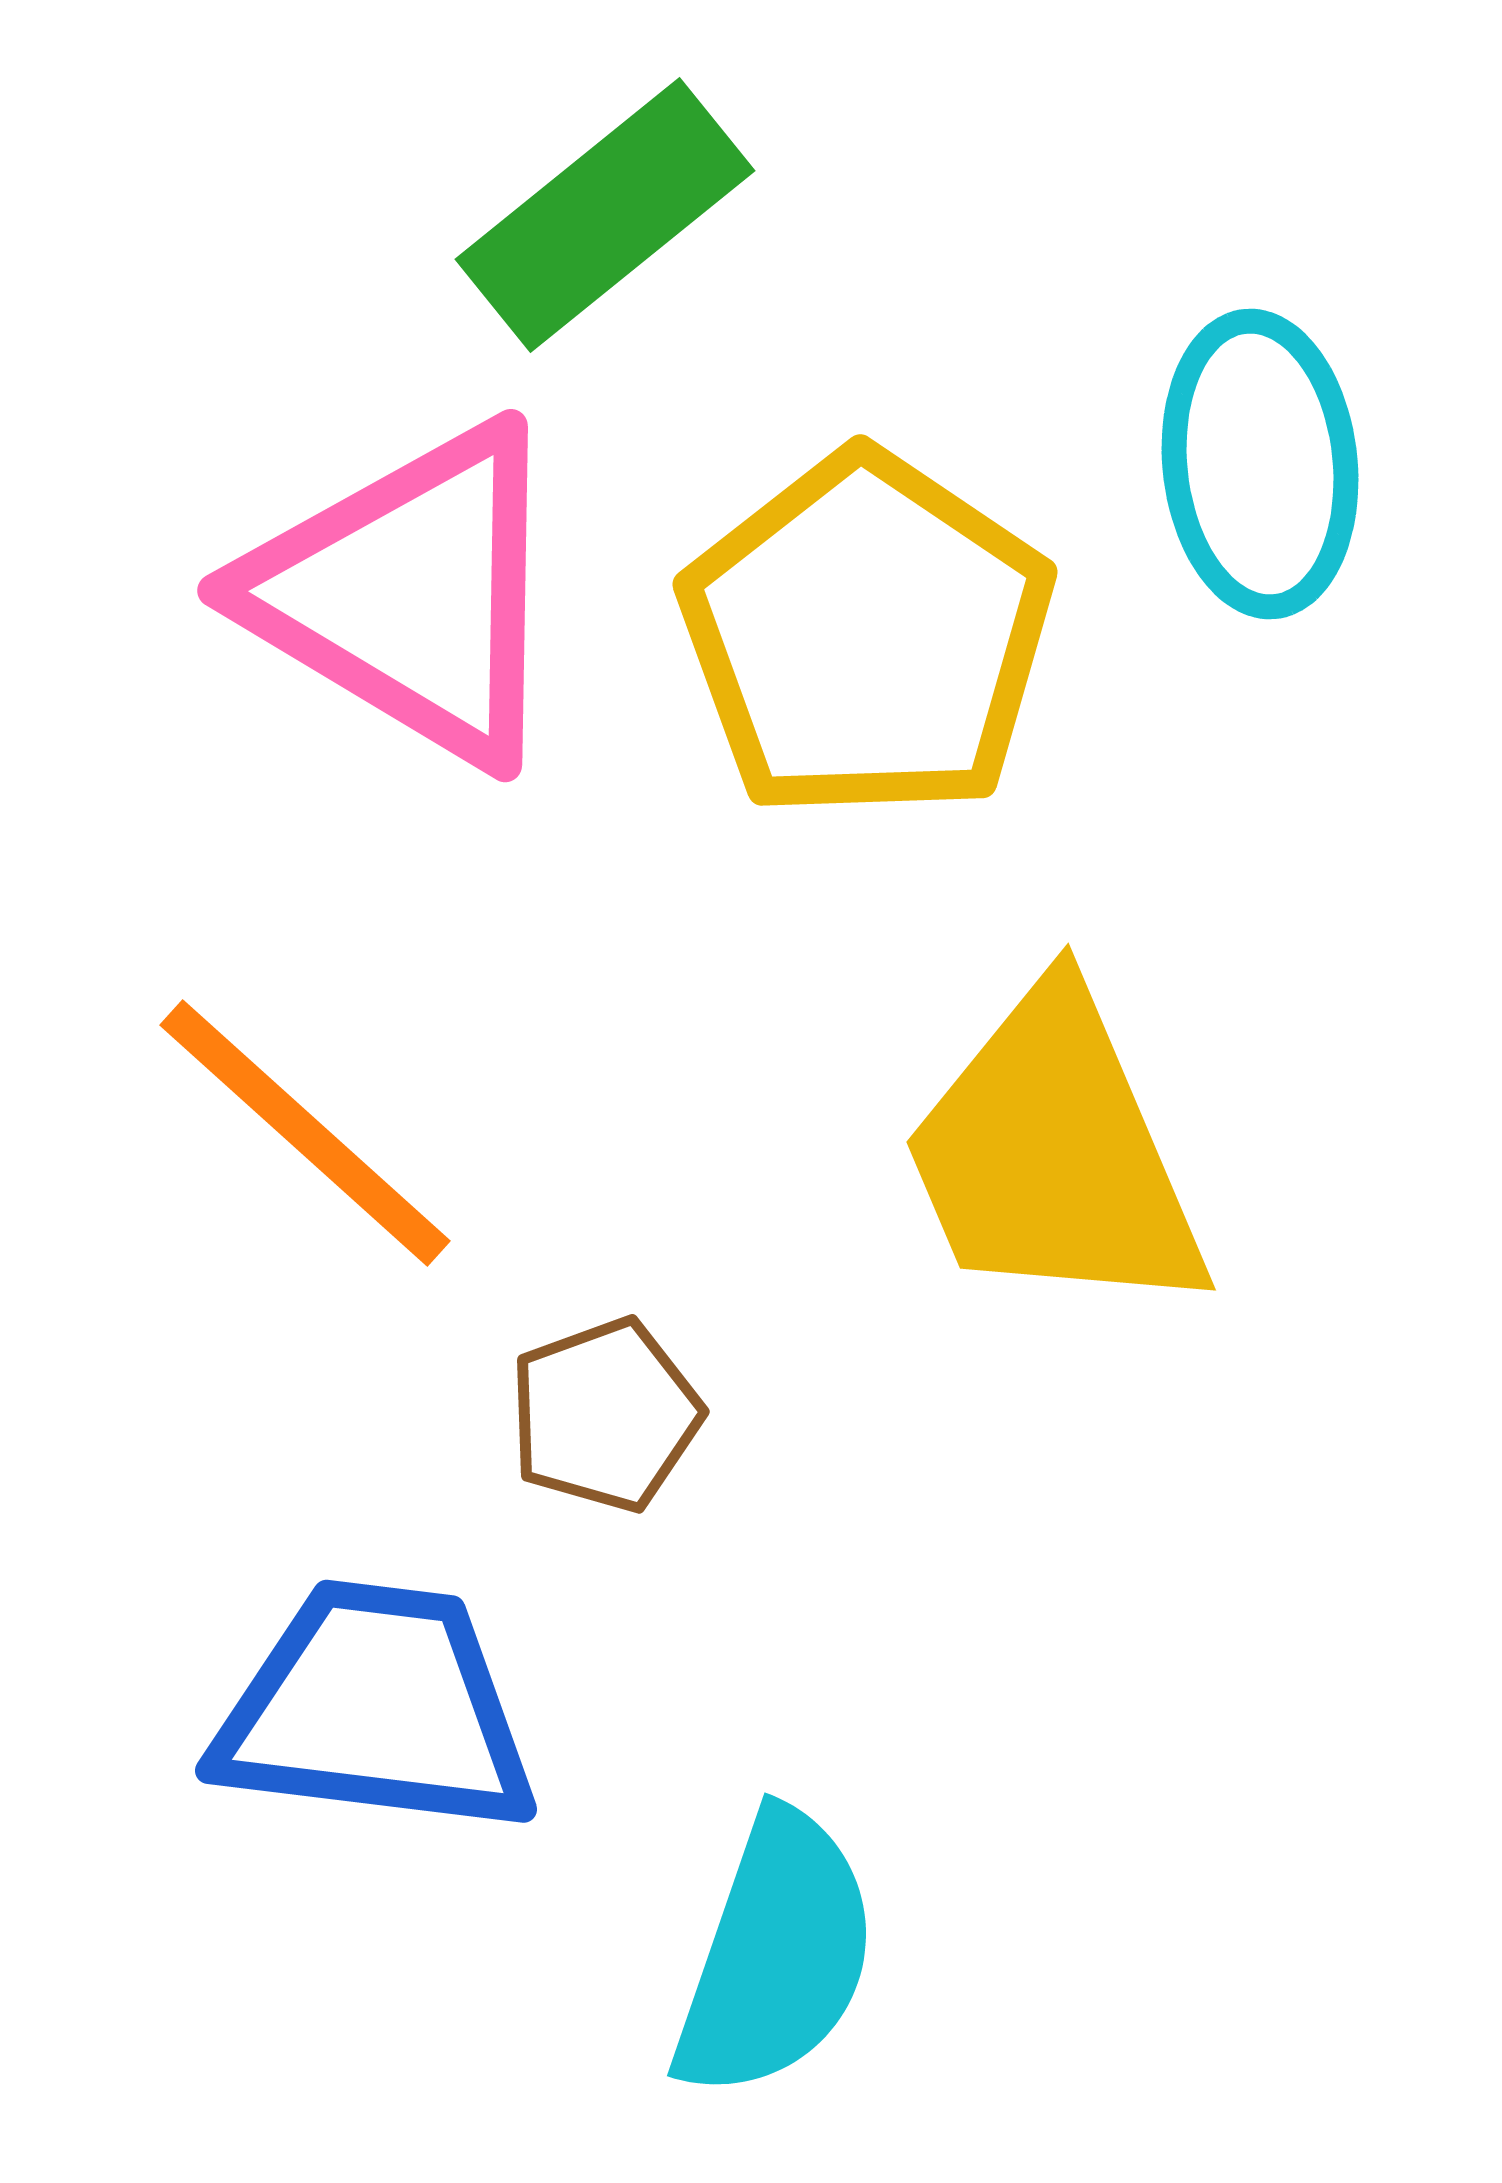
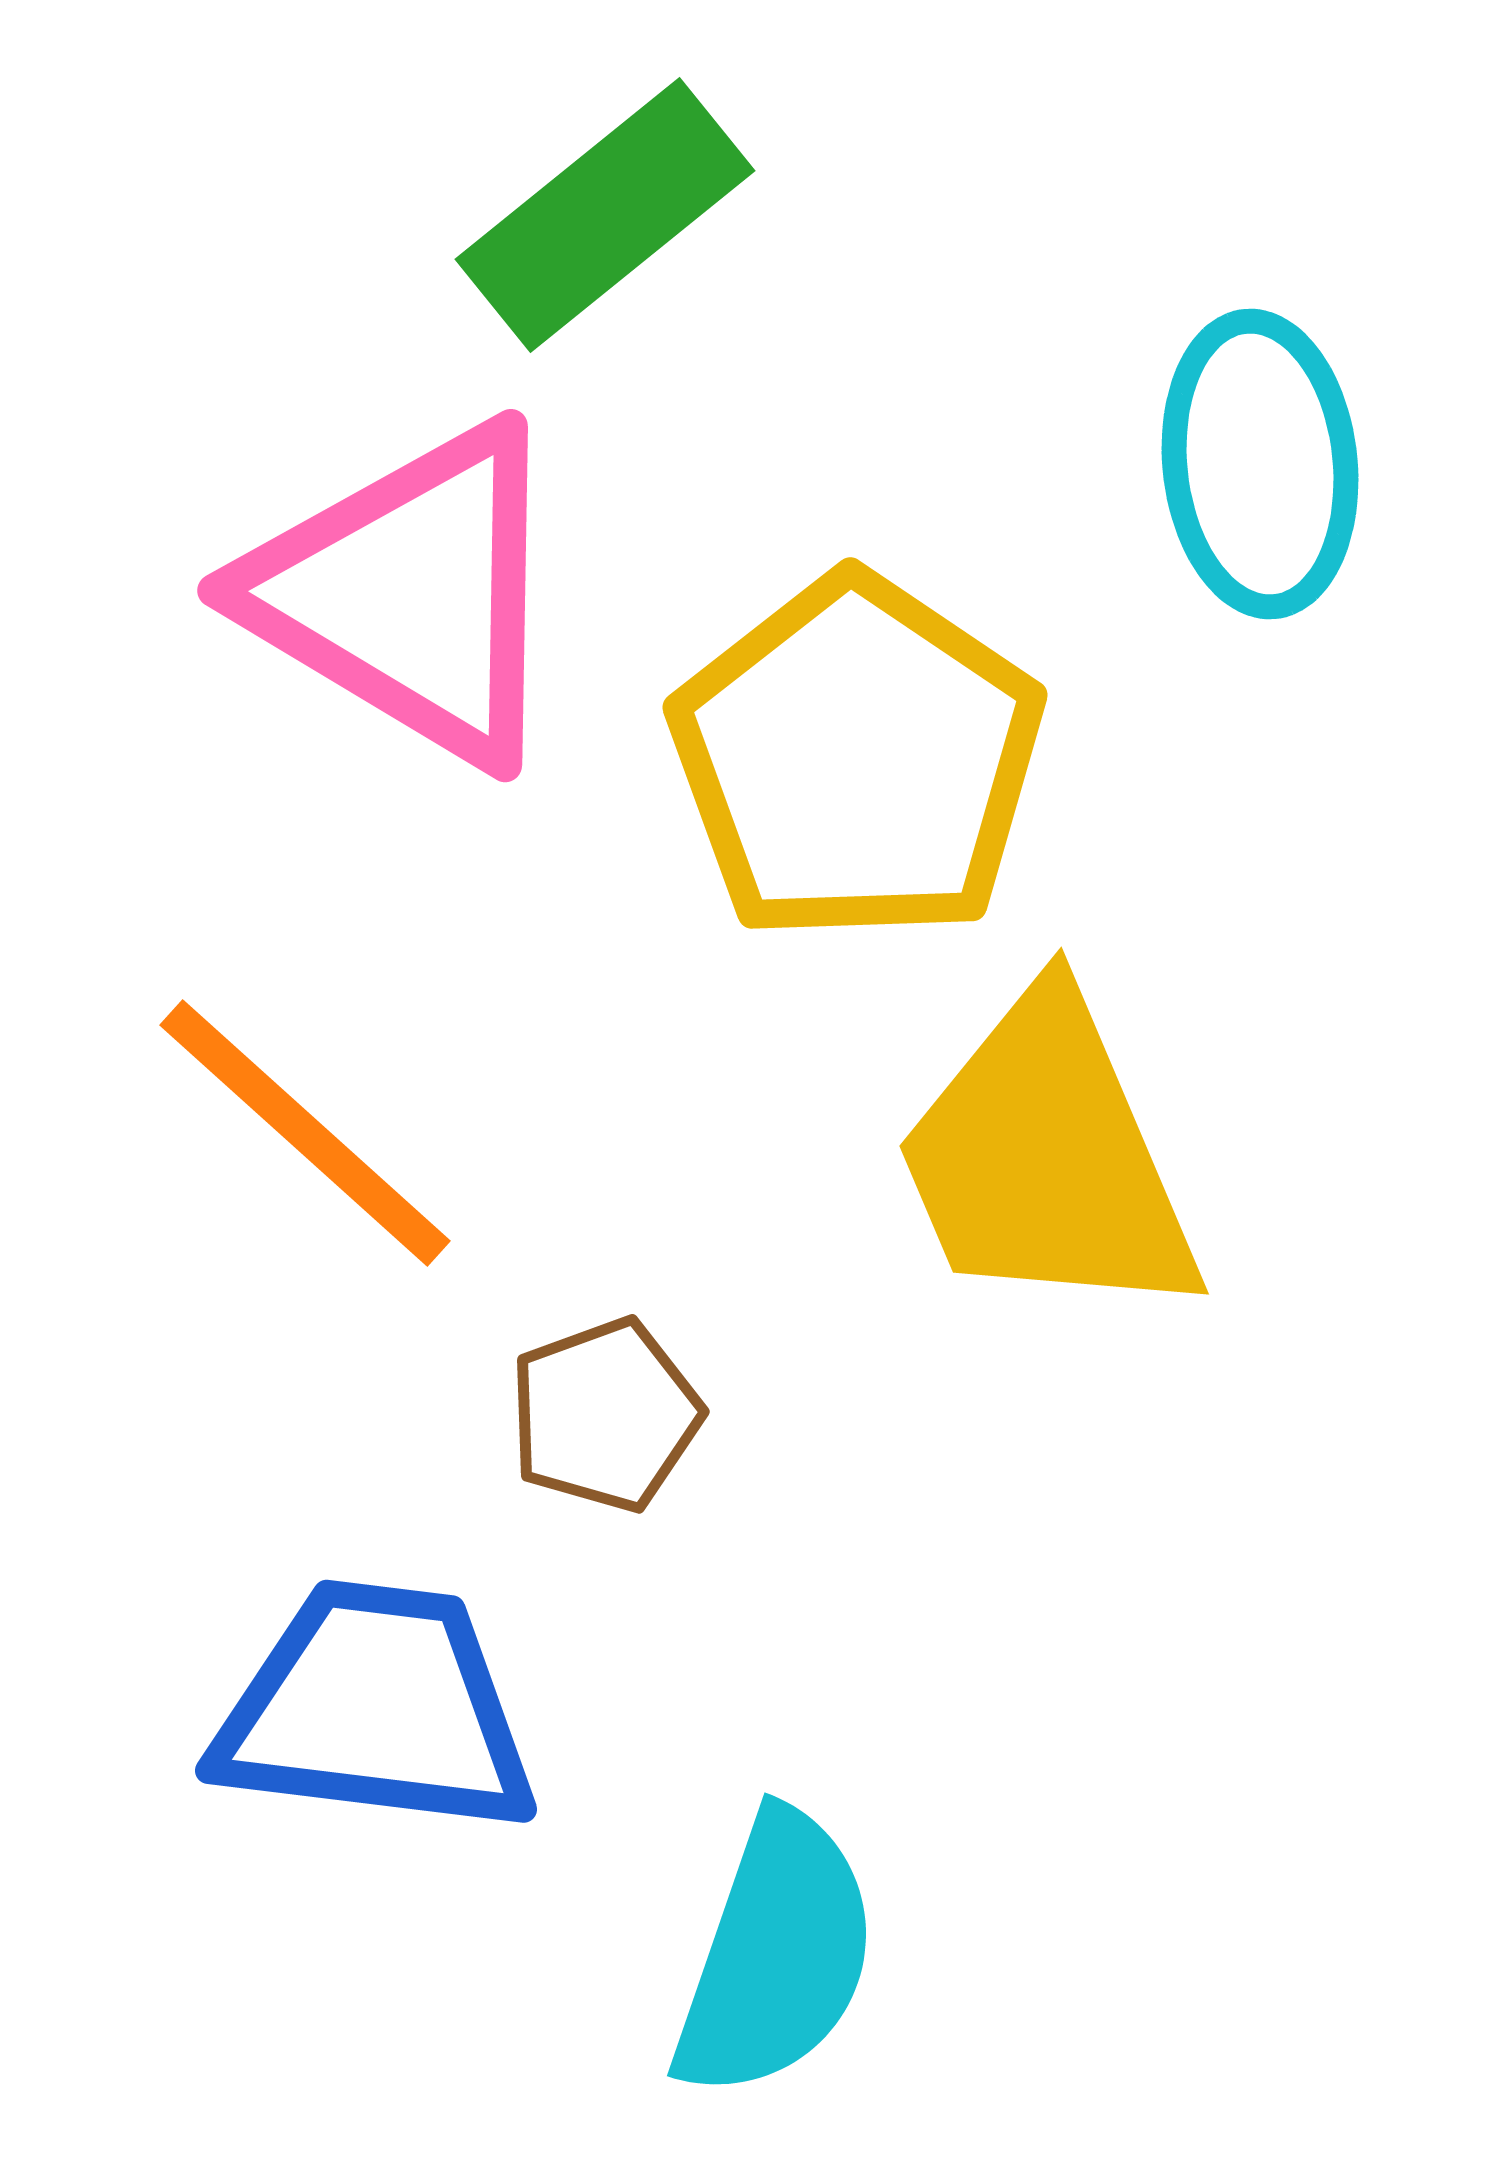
yellow pentagon: moved 10 px left, 123 px down
yellow trapezoid: moved 7 px left, 4 px down
